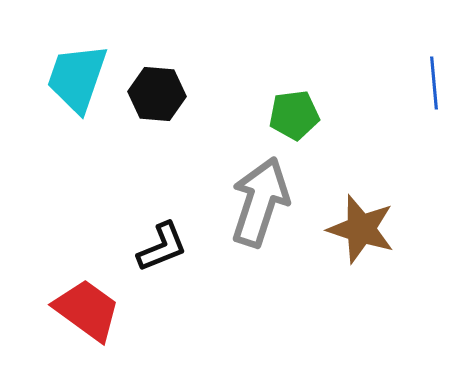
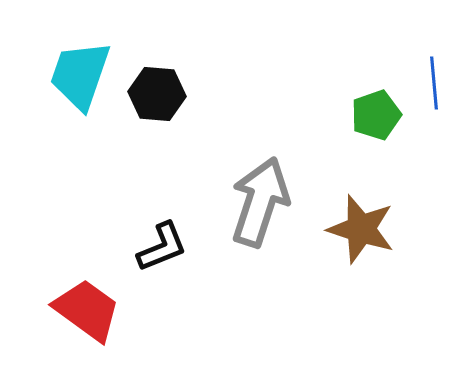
cyan trapezoid: moved 3 px right, 3 px up
green pentagon: moved 82 px right; rotated 12 degrees counterclockwise
